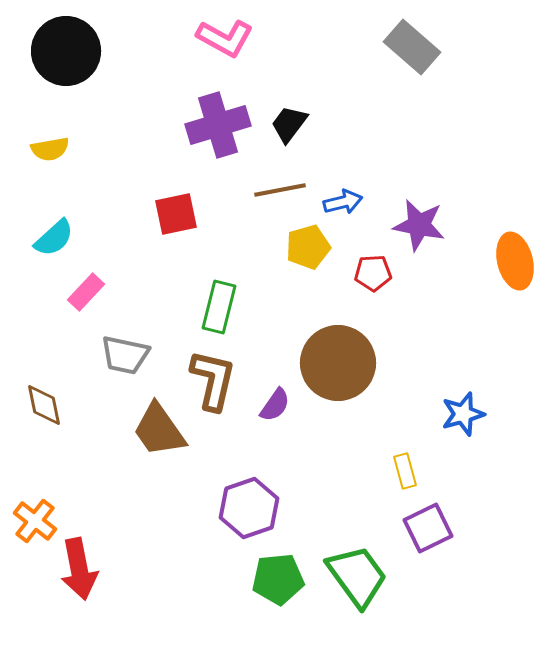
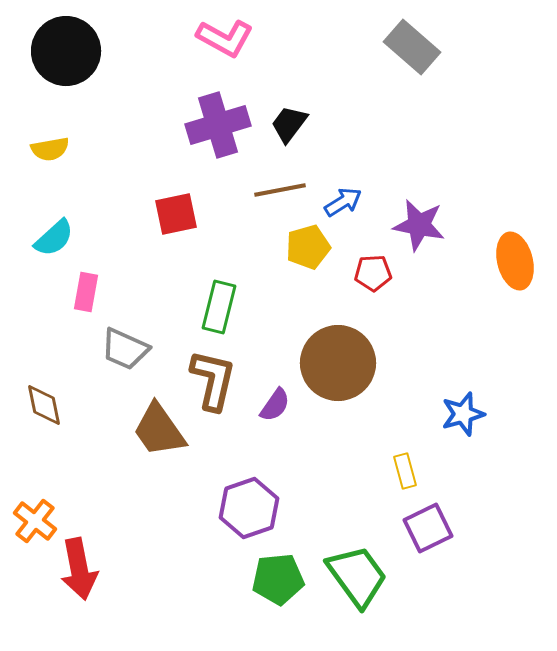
blue arrow: rotated 18 degrees counterclockwise
pink rectangle: rotated 33 degrees counterclockwise
gray trapezoid: moved 6 px up; rotated 12 degrees clockwise
